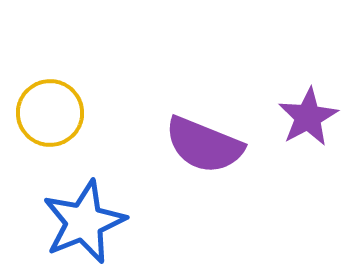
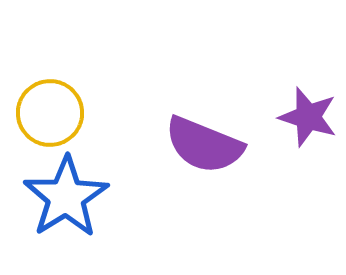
purple star: rotated 26 degrees counterclockwise
blue star: moved 18 px left, 25 px up; rotated 10 degrees counterclockwise
